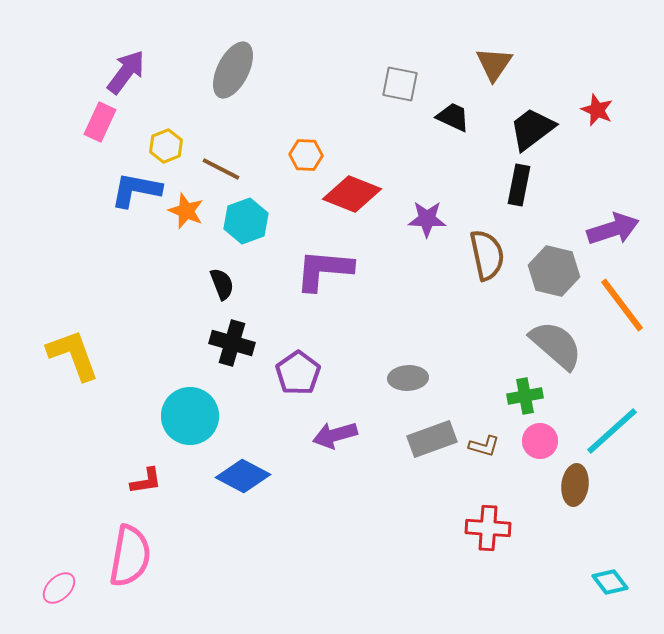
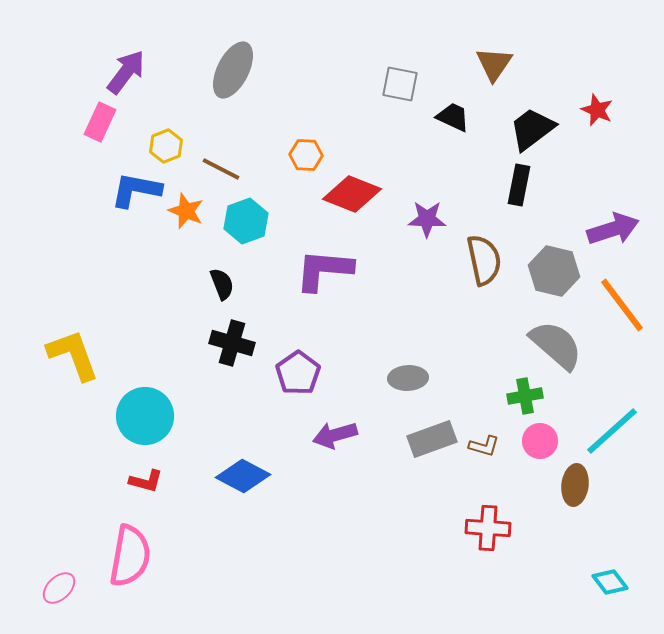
brown semicircle at (487, 255): moved 3 px left, 5 px down
cyan circle at (190, 416): moved 45 px left
red L-shape at (146, 481): rotated 24 degrees clockwise
